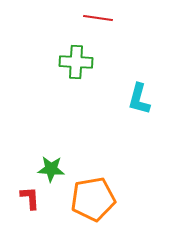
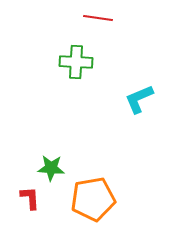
cyan L-shape: rotated 52 degrees clockwise
green star: moved 1 px up
